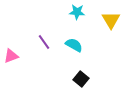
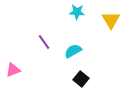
cyan semicircle: moved 1 px left, 6 px down; rotated 60 degrees counterclockwise
pink triangle: moved 2 px right, 14 px down
